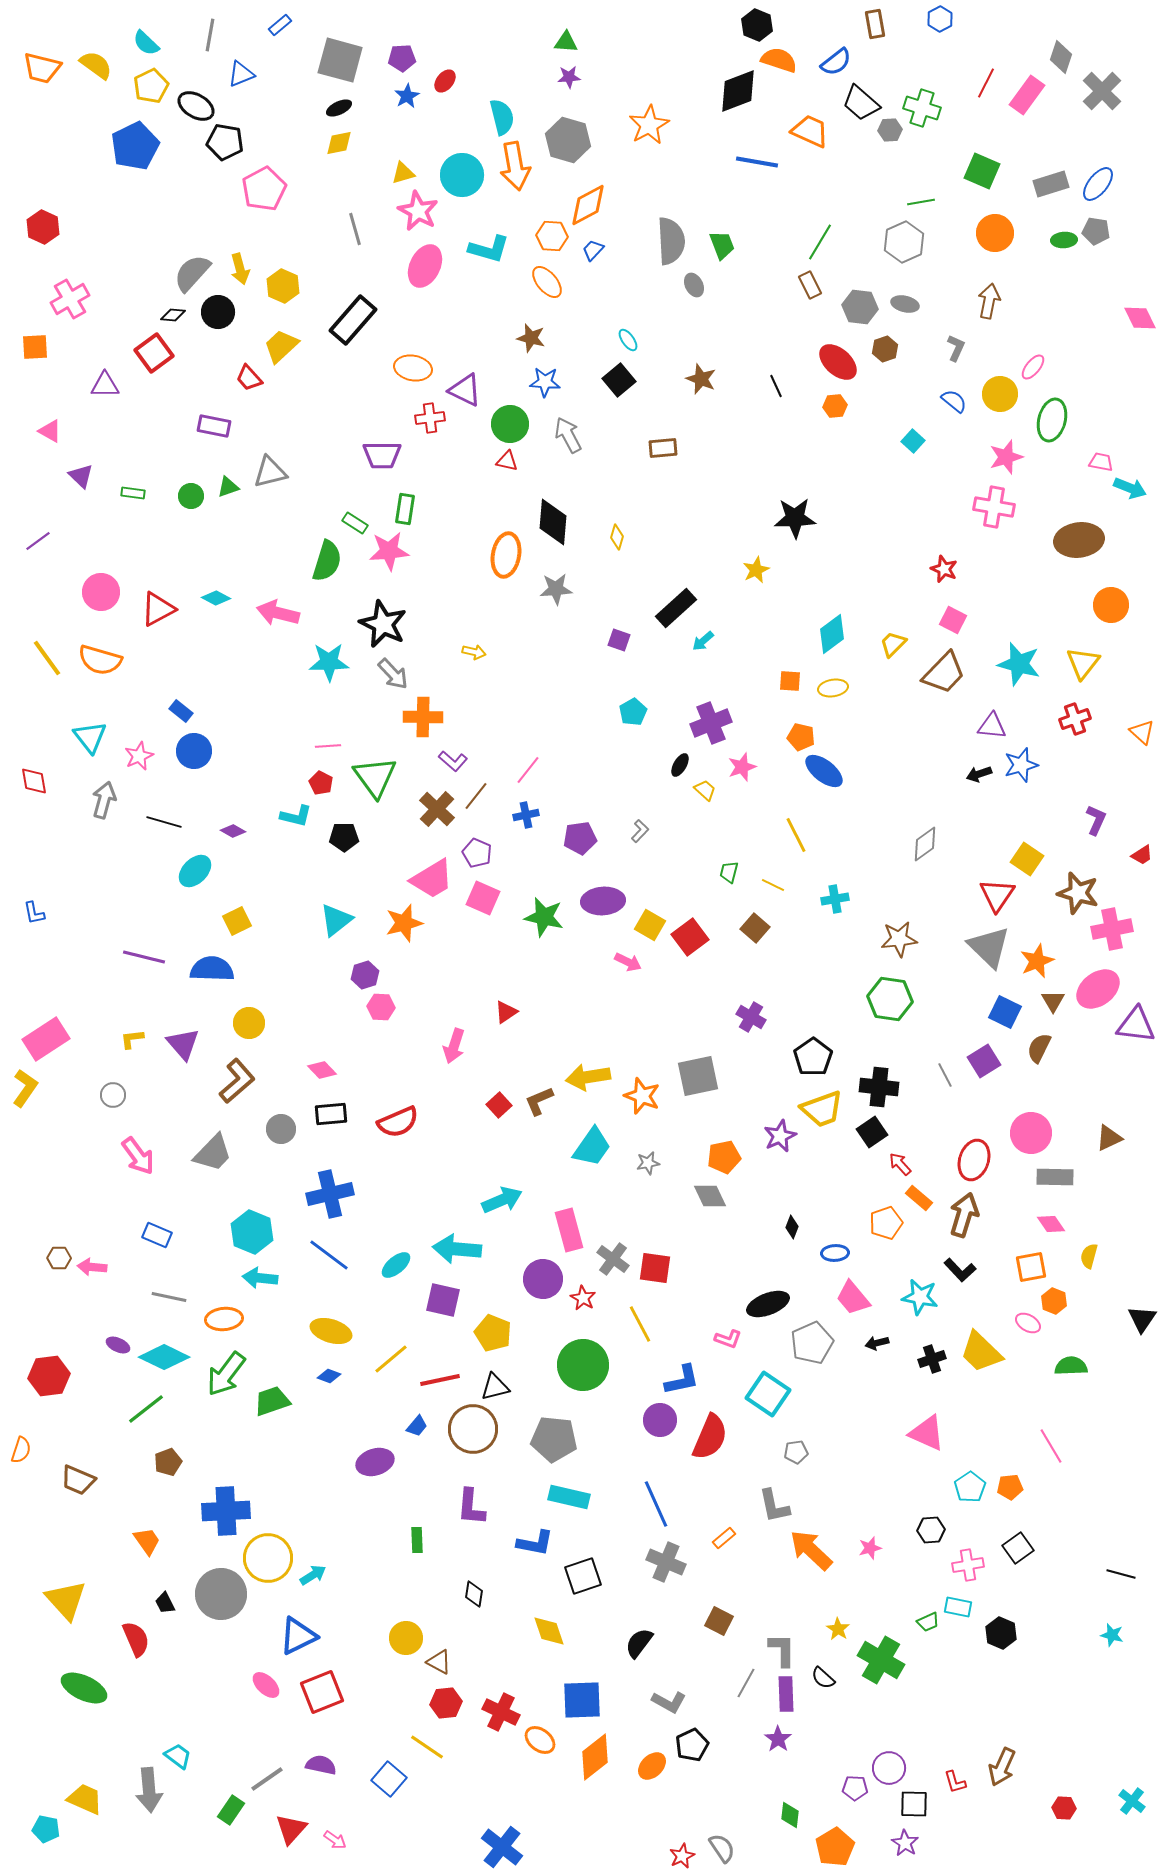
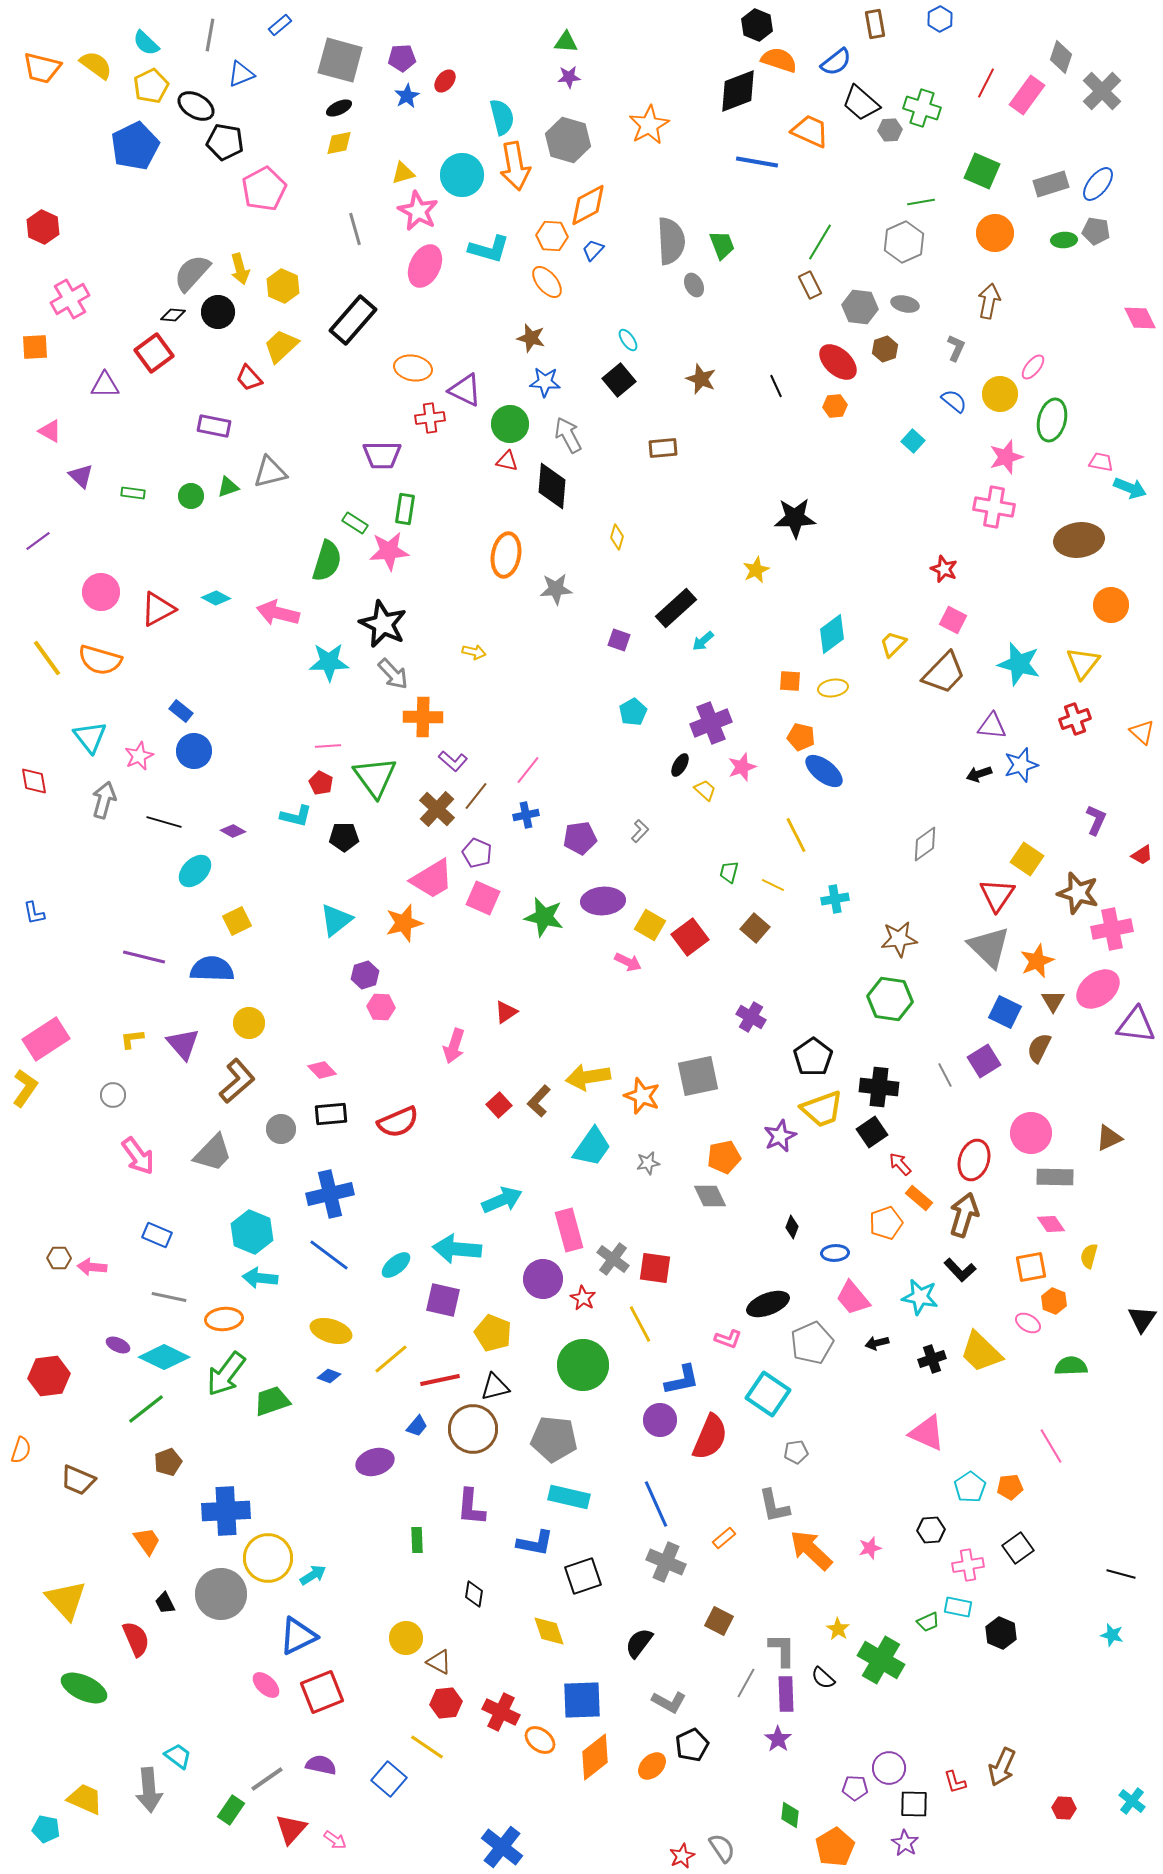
black diamond at (553, 522): moved 1 px left, 36 px up
brown L-shape at (539, 1101): rotated 24 degrees counterclockwise
